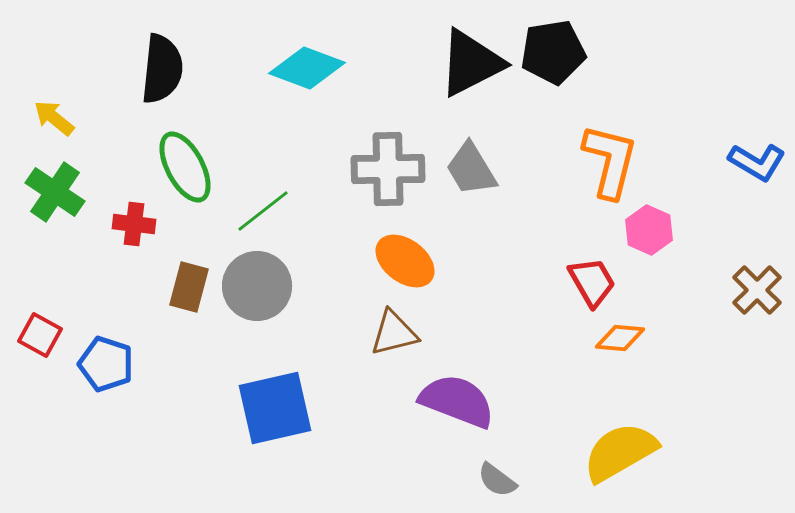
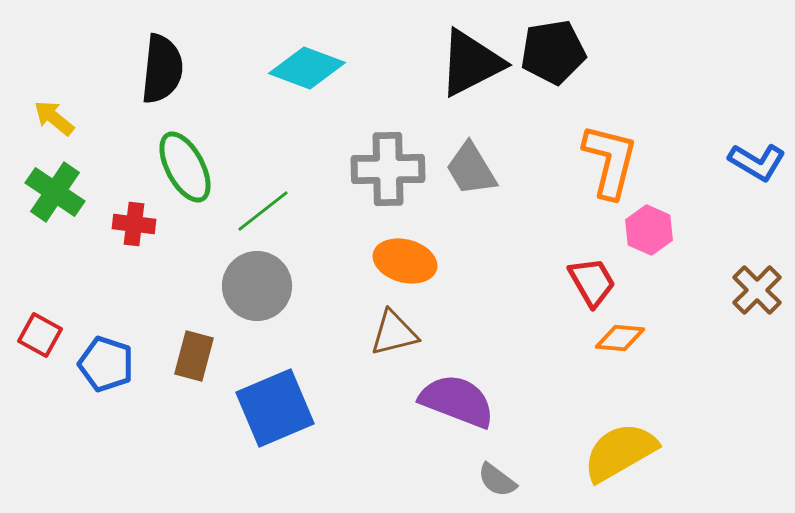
orange ellipse: rotated 22 degrees counterclockwise
brown rectangle: moved 5 px right, 69 px down
blue square: rotated 10 degrees counterclockwise
